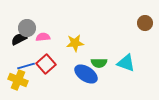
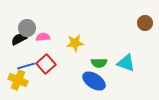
blue ellipse: moved 8 px right, 7 px down
